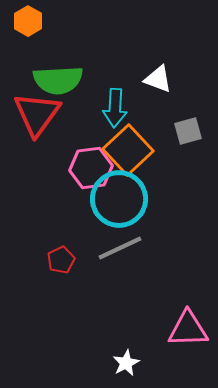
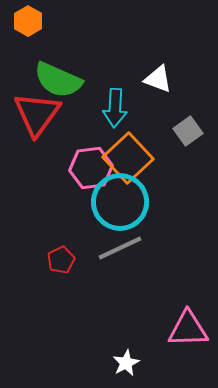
green semicircle: rotated 27 degrees clockwise
gray square: rotated 20 degrees counterclockwise
orange square: moved 8 px down
cyan circle: moved 1 px right, 3 px down
